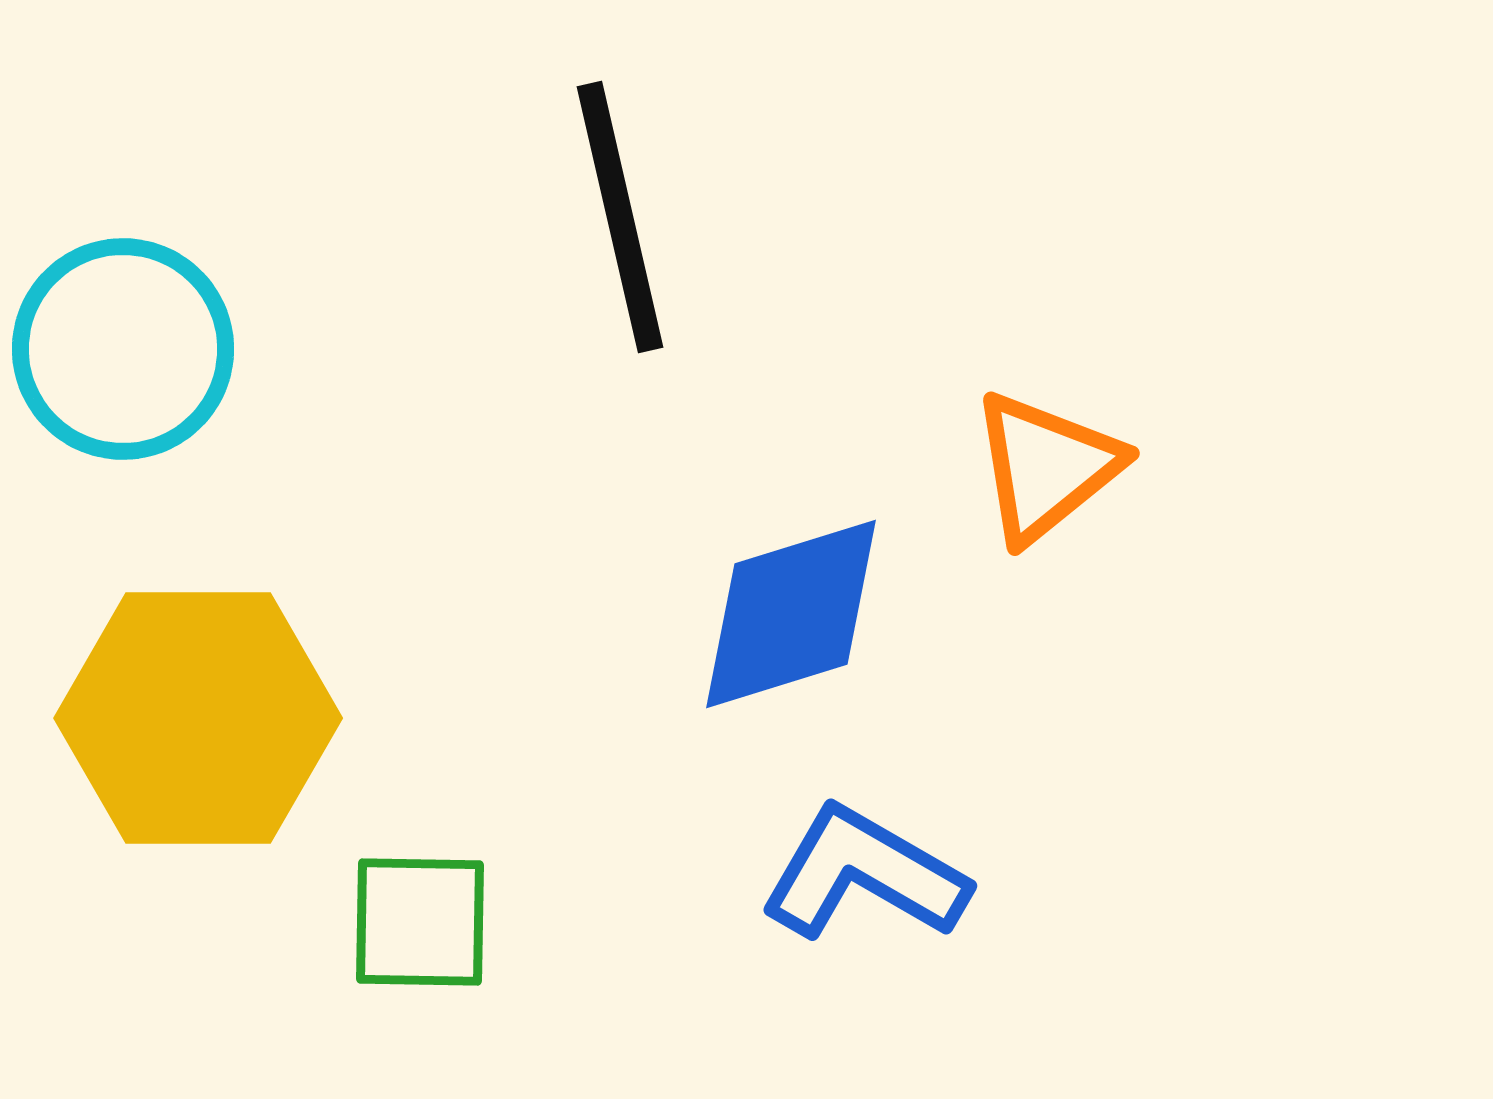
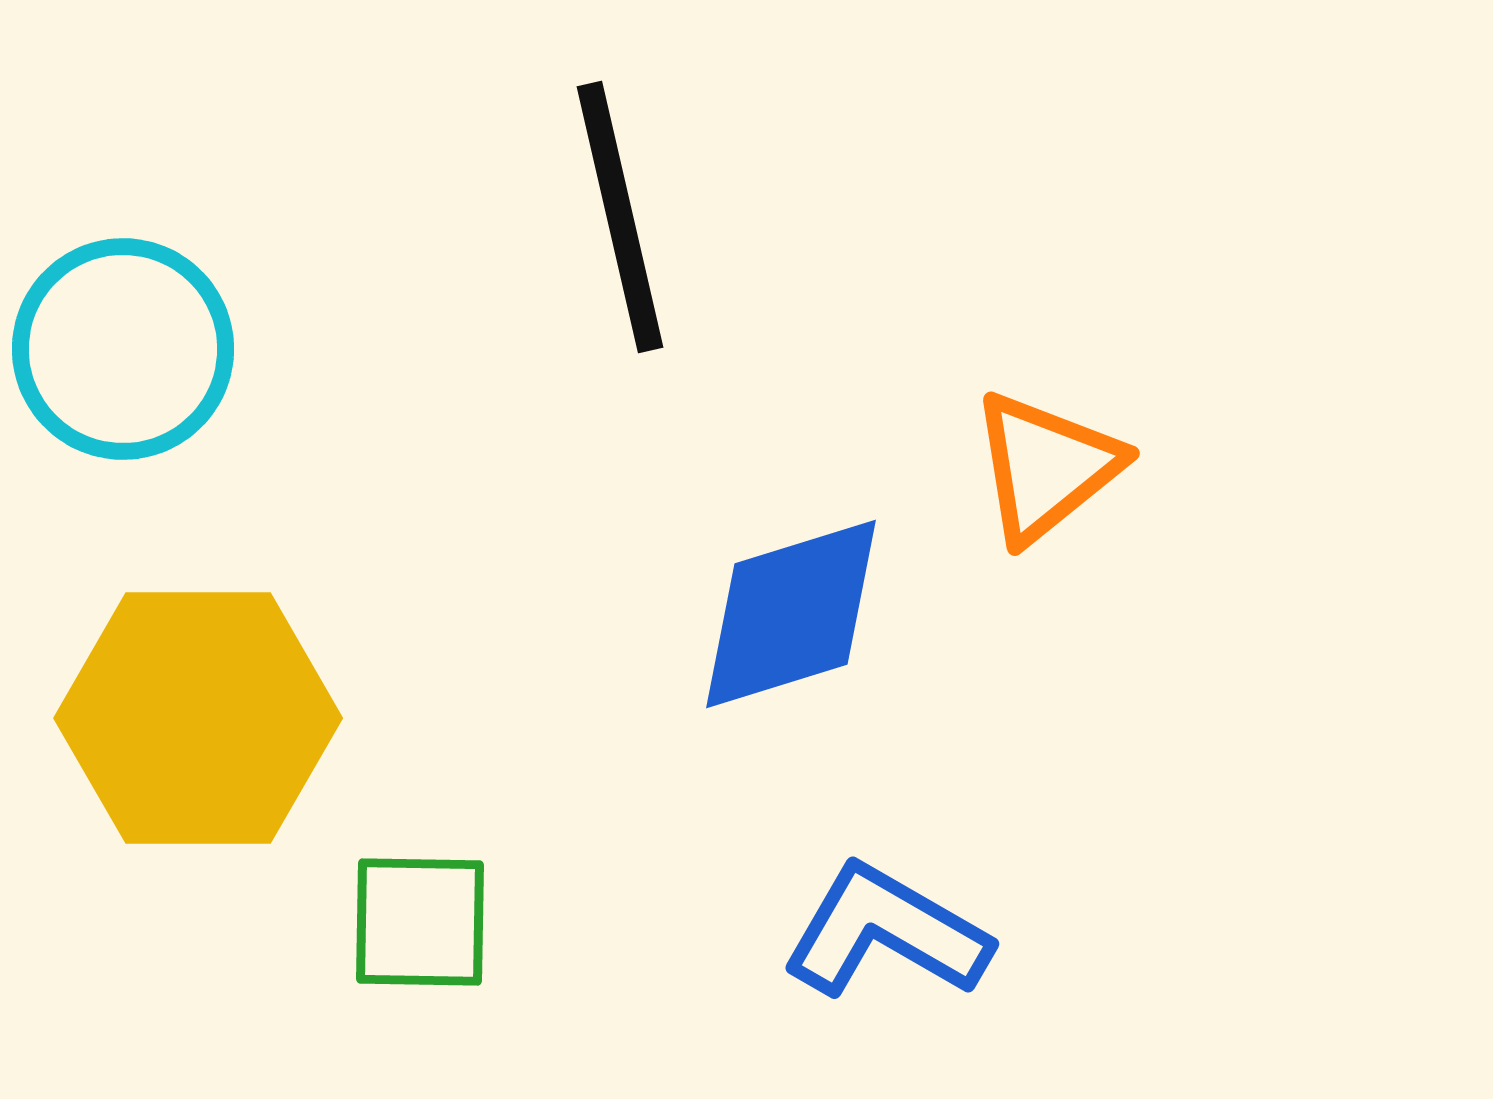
blue L-shape: moved 22 px right, 58 px down
